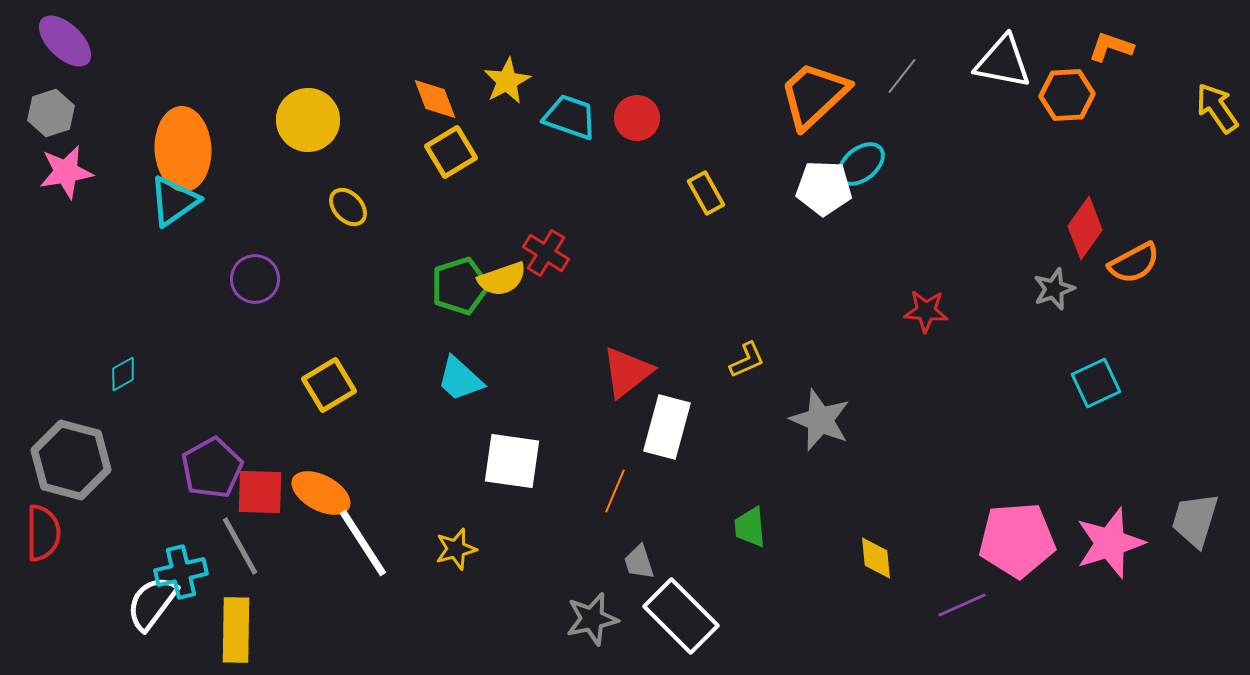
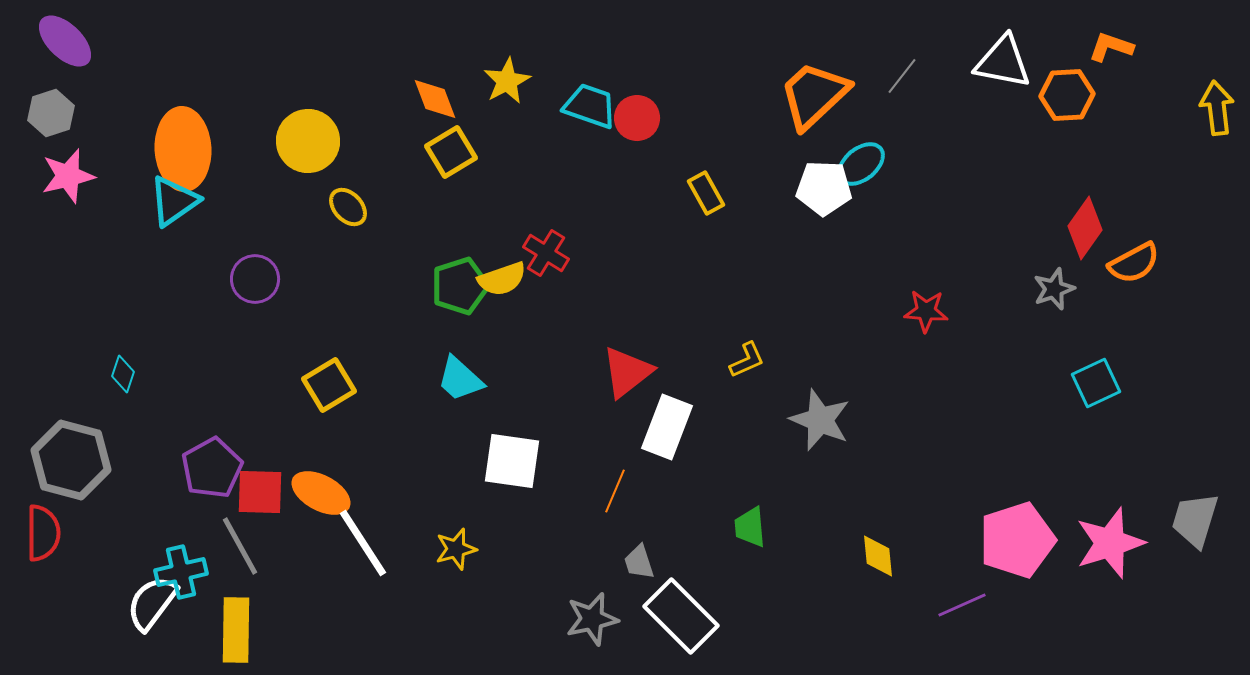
yellow arrow at (1217, 108): rotated 28 degrees clockwise
cyan trapezoid at (570, 117): moved 20 px right, 11 px up
yellow circle at (308, 120): moved 21 px down
pink star at (66, 172): moved 2 px right, 4 px down; rotated 4 degrees counterclockwise
cyan diamond at (123, 374): rotated 42 degrees counterclockwise
white rectangle at (667, 427): rotated 6 degrees clockwise
pink pentagon at (1017, 540): rotated 14 degrees counterclockwise
yellow diamond at (876, 558): moved 2 px right, 2 px up
